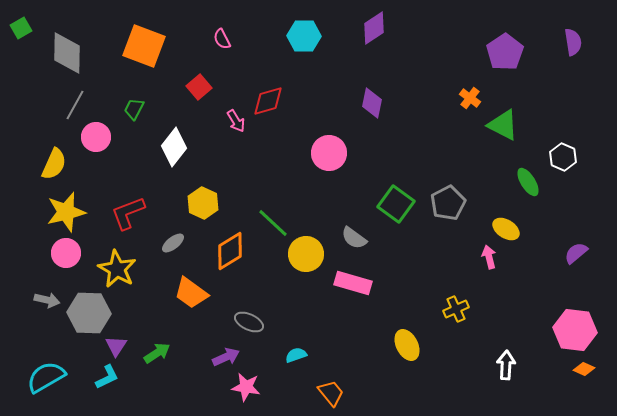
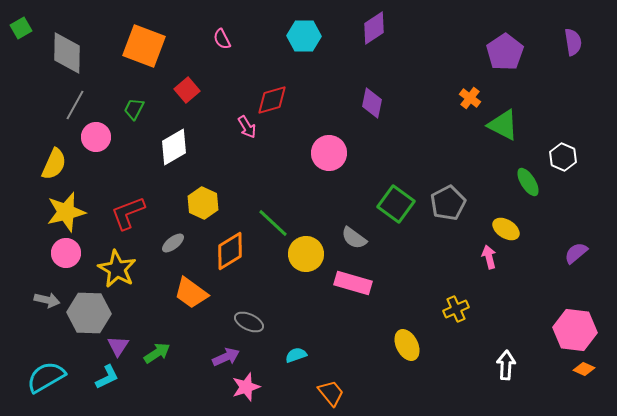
red square at (199, 87): moved 12 px left, 3 px down
red diamond at (268, 101): moved 4 px right, 1 px up
pink arrow at (236, 121): moved 11 px right, 6 px down
white diamond at (174, 147): rotated 21 degrees clockwise
purple triangle at (116, 346): moved 2 px right
pink star at (246, 387): rotated 28 degrees counterclockwise
